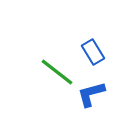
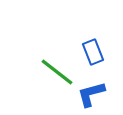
blue rectangle: rotated 10 degrees clockwise
